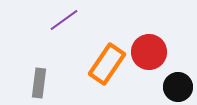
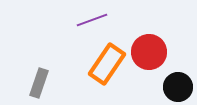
purple line: moved 28 px right; rotated 16 degrees clockwise
gray rectangle: rotated 12 degrees clockwise
